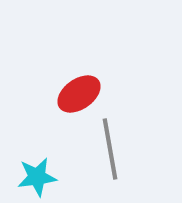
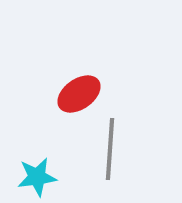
gray line: rotated 14 degrees clockwise
